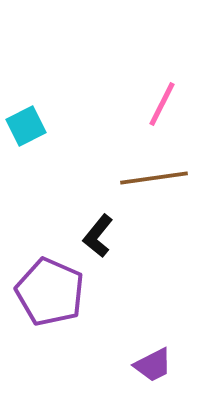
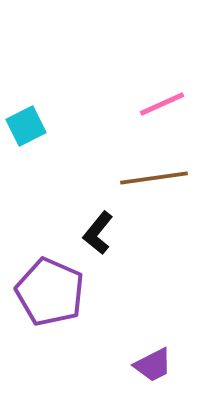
pink line: rotated 39 degrees clockwise
black L-shape: moved 3 px up
